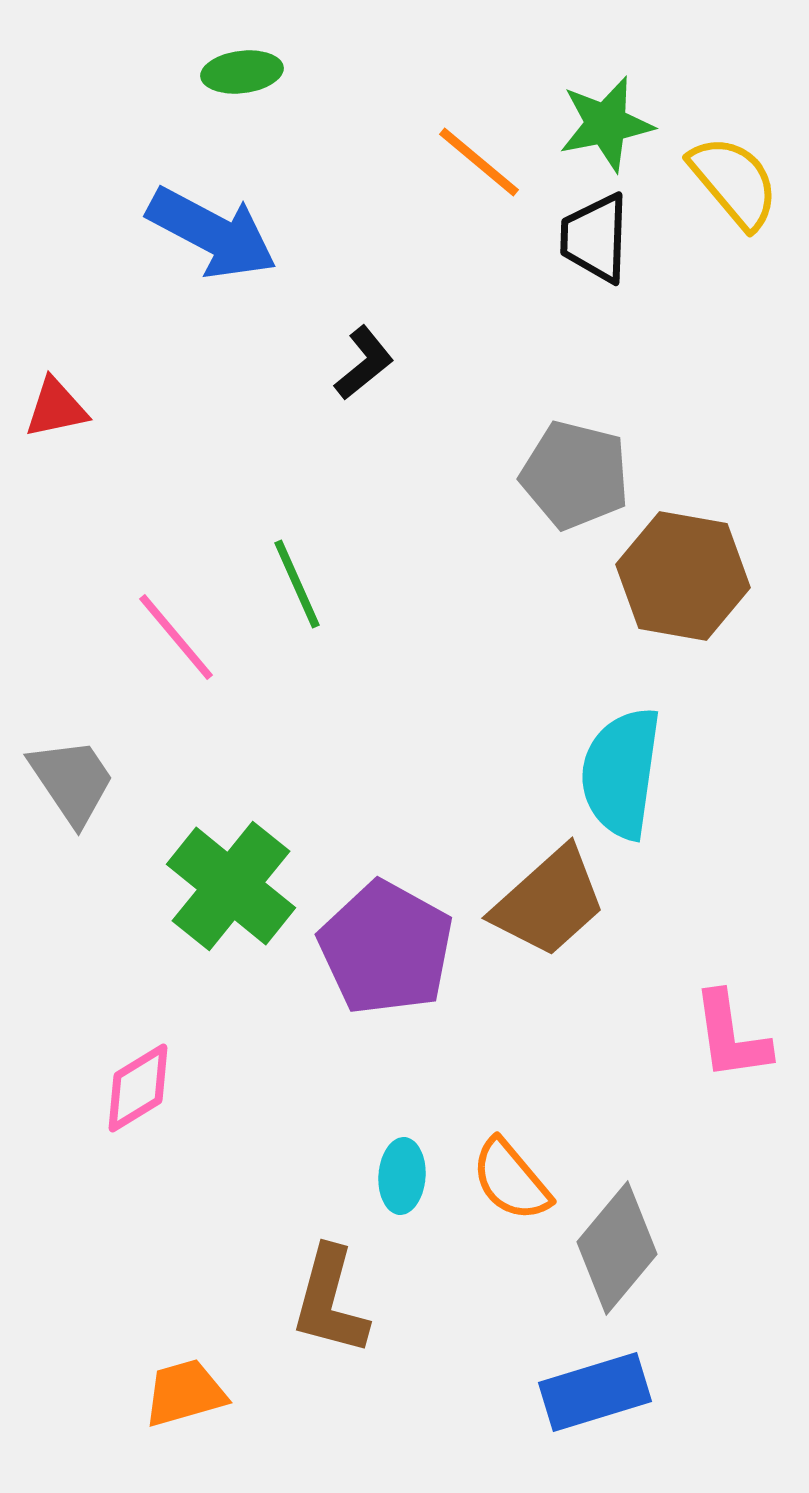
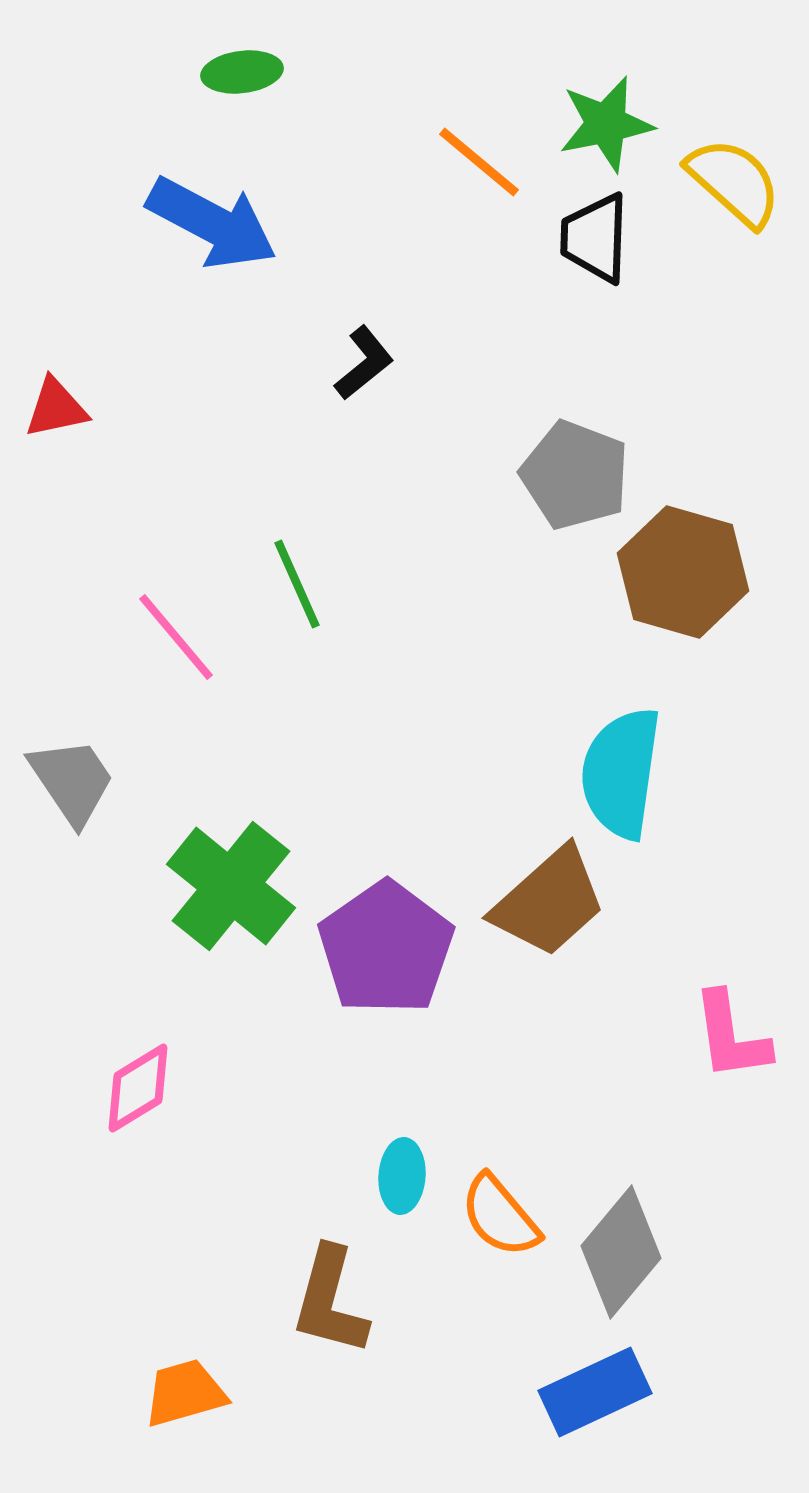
yellow semicircle: rotated 8 degrees counterclockwise
blue arrow: moved 10 px up
gray pentagon: rotated 7 degrees clockwise
brown hexagon: moved 4 px up; rotated 6 degrees clockwise
purple pentagon: rotated 8 degrees clockwise
orange semicircle: moved 11 px left, 36 px down
gray diamond: moved 4 px right, 4 px down
blue rectangle: rotated 8 degrees counterclockwise
